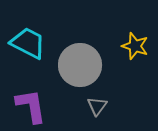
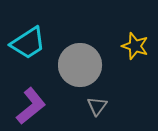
cyan trapezoid: rotated 120 degrees clockwise
purple L-shape: rotated 60 degrees clockwise
